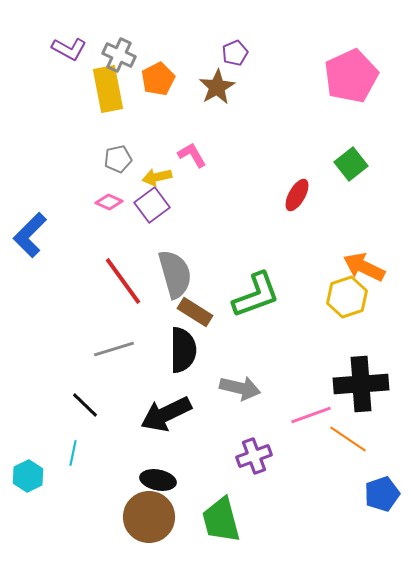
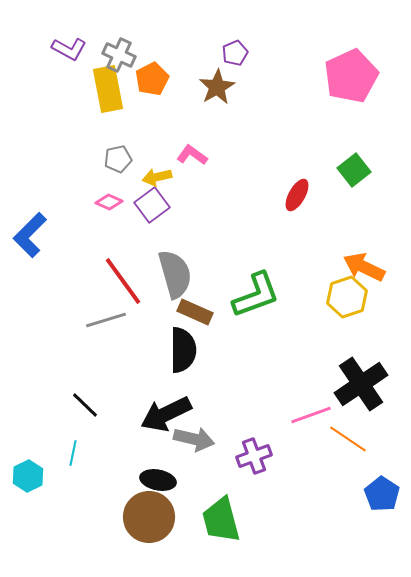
orange pentagon: moved 6 px left
pink L-shape: rotated 24 degrees counterclockwise
green square: moved 3 px right, 6 px down
brown rectangle: rotated 8 degrees counterclockwise
gray line: moved 8 px left, 29 px up
black cross: rotated 30 degrees counterclockwise
gray arrow: moved 46 px left, 51 px down
blue pentagon: rotated 20 degrees counterclockwise
